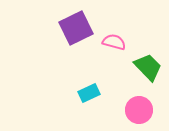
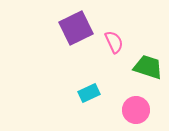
pink semicircle: rotated 50 degrees clockwise
green trapezoid: rotated 28 degrees counterclockwise
pink circle: moved 3 px left
